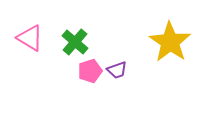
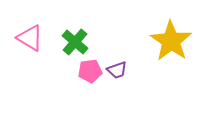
yellow star: moved 1 px right, 1 px up
pink pentagon: rotated 10 degrees clockwise
